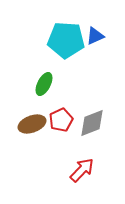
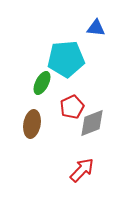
blue triangle: moved 1 px right, 8 px up; rotated 30 degrees clockwise
cyan pentagon: moved 19 px down; rotated 9 degrees counterclockwise
green ellipse: moved 2 px left, 1 px up
red pentagon: moved 11 px right, 13 px up
brown ellipse: rotated 60 degrees counterclockwise
